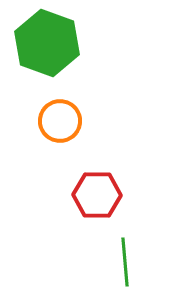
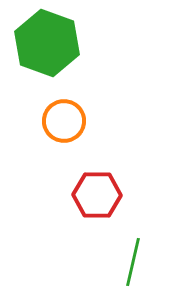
orange circle: moved 4 px right
green line: moved 8 px right; rotated 18 degrees clockwise
